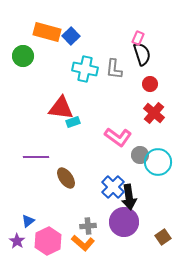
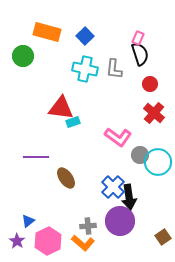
blue square: moved 14 px right
black semicircle: moved 2 px left
purple circle: moved 4 px left, 1 px up
